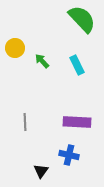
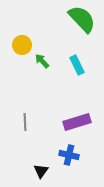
yellow circle: moved 7 px right, 3 px up
purple rectangle: rotated 20 degrees counterclockwise
